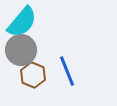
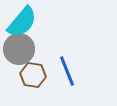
gray circle: moved 2 px left, 1 px up
brown hexagon: rotated 15 degrees counterclockwise
